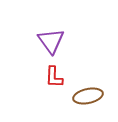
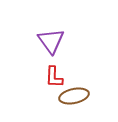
brown ellipse: moved 14 px left
